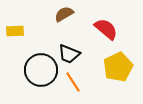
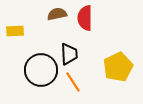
brown semicircle: moved 7 px left; rotated 18 degrees clockwise
red semicircle: moved 21 px left, 11 px up; rotated 130 degrees counterclockwise
black trapezoid: rotated 115 degrees counterclockwise
